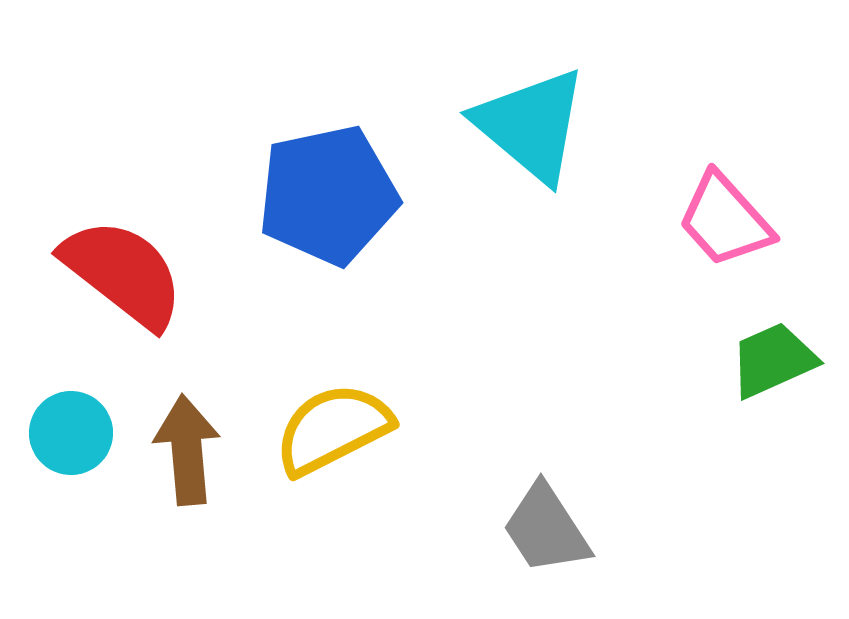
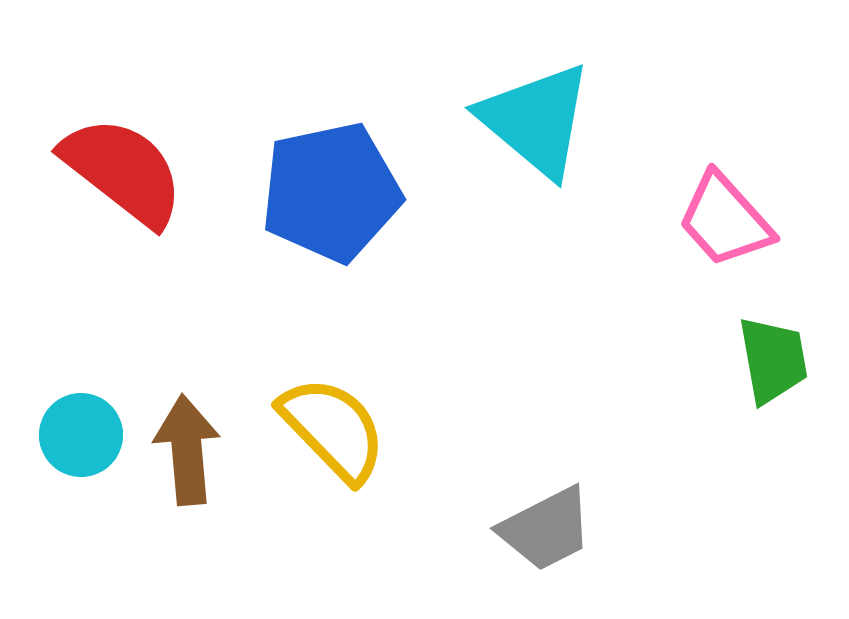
cyan triangle: moved 5 px right, 5 px up
blue pentagon: moved 3 px right, 3 px up
red semicircle: moved 102 px up
green trapezoid: rotated 104 degrees clockwise
yellow semicircle: rotated 73 degrees clockwise
cyan circle: moved 10 px right, 2 px down
gray trapezoid: rotated 84 degrees counterclockwise
